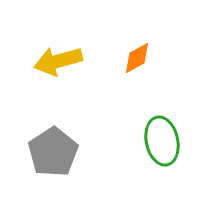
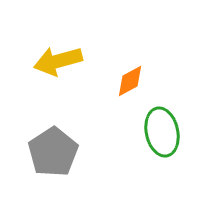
orange diamond: moved 7 px left, 23 px down
green ellipse: moved 9 px up
